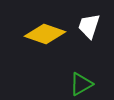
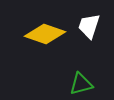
green triangle: rotated 15 degrees clockwise
